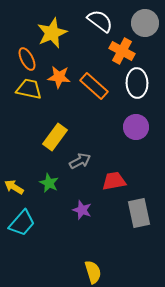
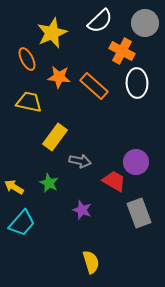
white semicircle: rotated 100 degrees clockwise
yellow trapezoid: moved 13 px down
purple circle: moved 35 px down
gray arrow: rotated 40 degrees clockwise
red trapezoid: rotated 40 degrees clockwise
gray rectangle: rotated 8 degrees counterclockwise
yellow semicircle: moved 2 px left, 10 px up
